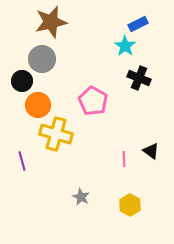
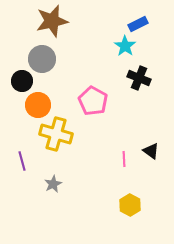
brown star: moved 1 px right, 1 px up
gray star: moved 28 px left, 13 px up; rotated 18 degrees clockwise
